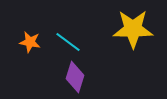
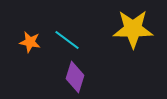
cyan line: moved 1 px left, 2 px up
